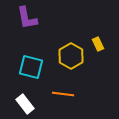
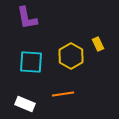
cyan square: moved 5 px up; rotated 10 degrees counterclockwise
orange line: rotated 15 degrees counterclockwise
white rectangle: rotated 30 degrees counterclockwise
